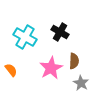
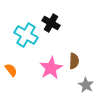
black cross: moved 9 px left, 9 px up
cyan cross: moved 1 px right, 2 px up
gray star: moved 5 px right, 2 px down
